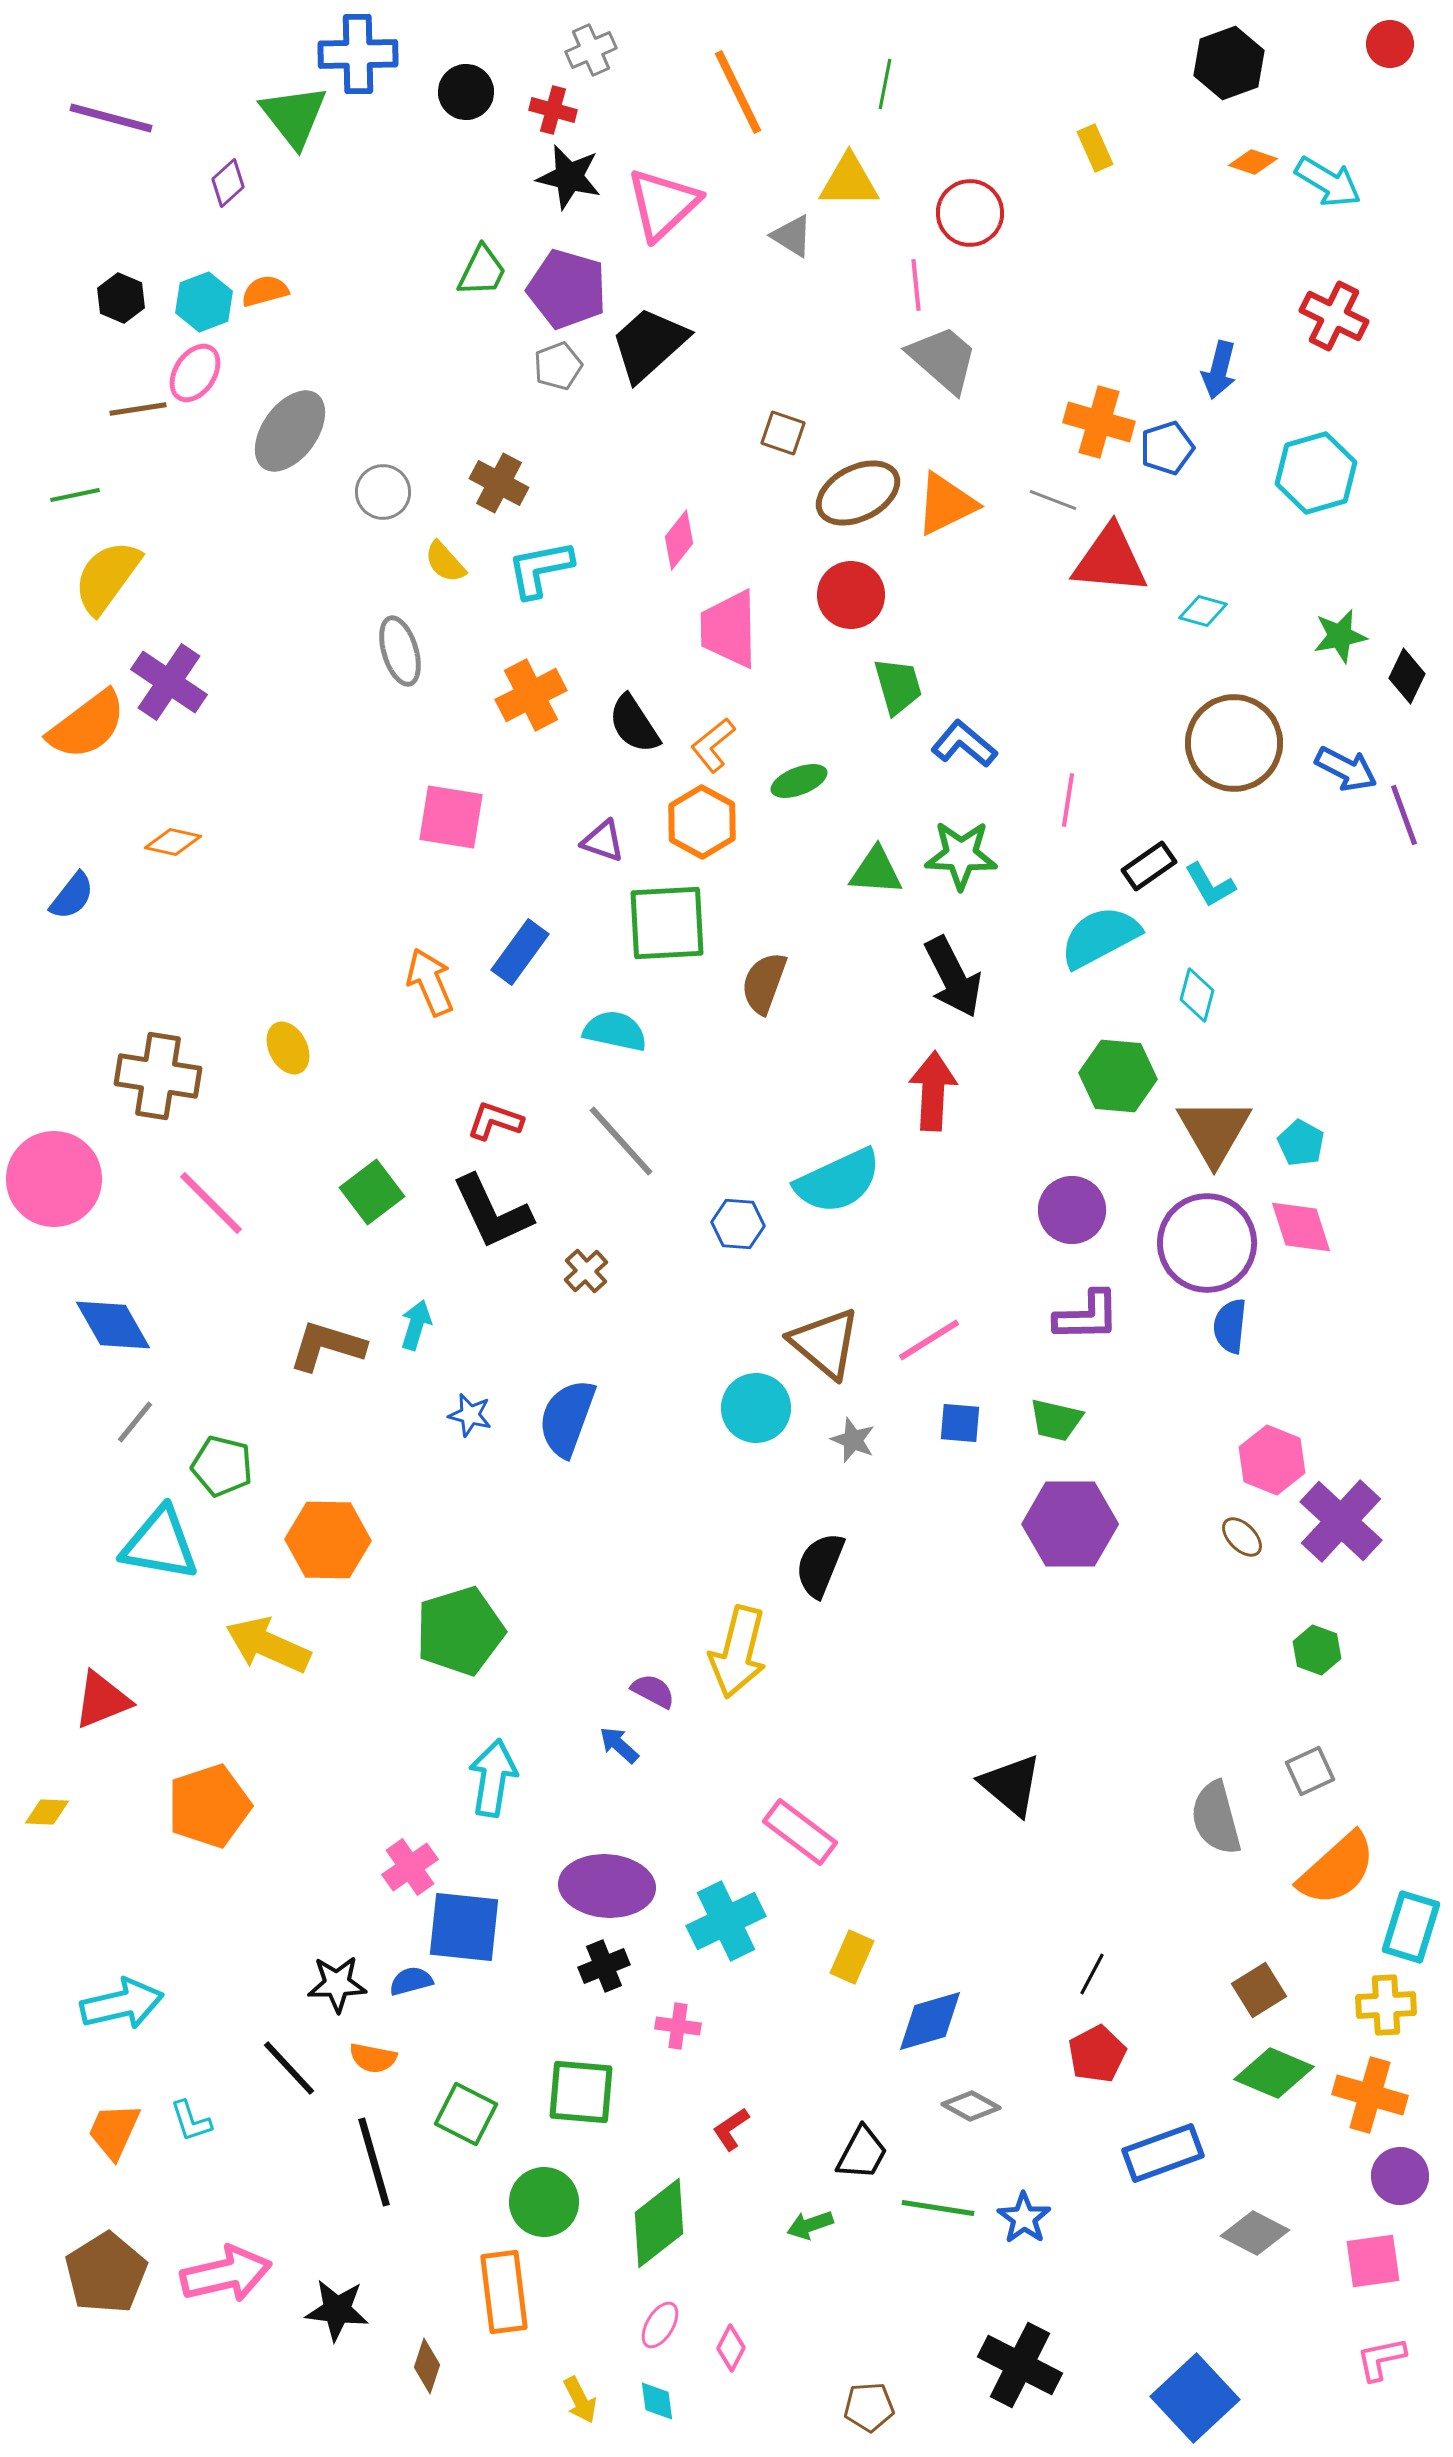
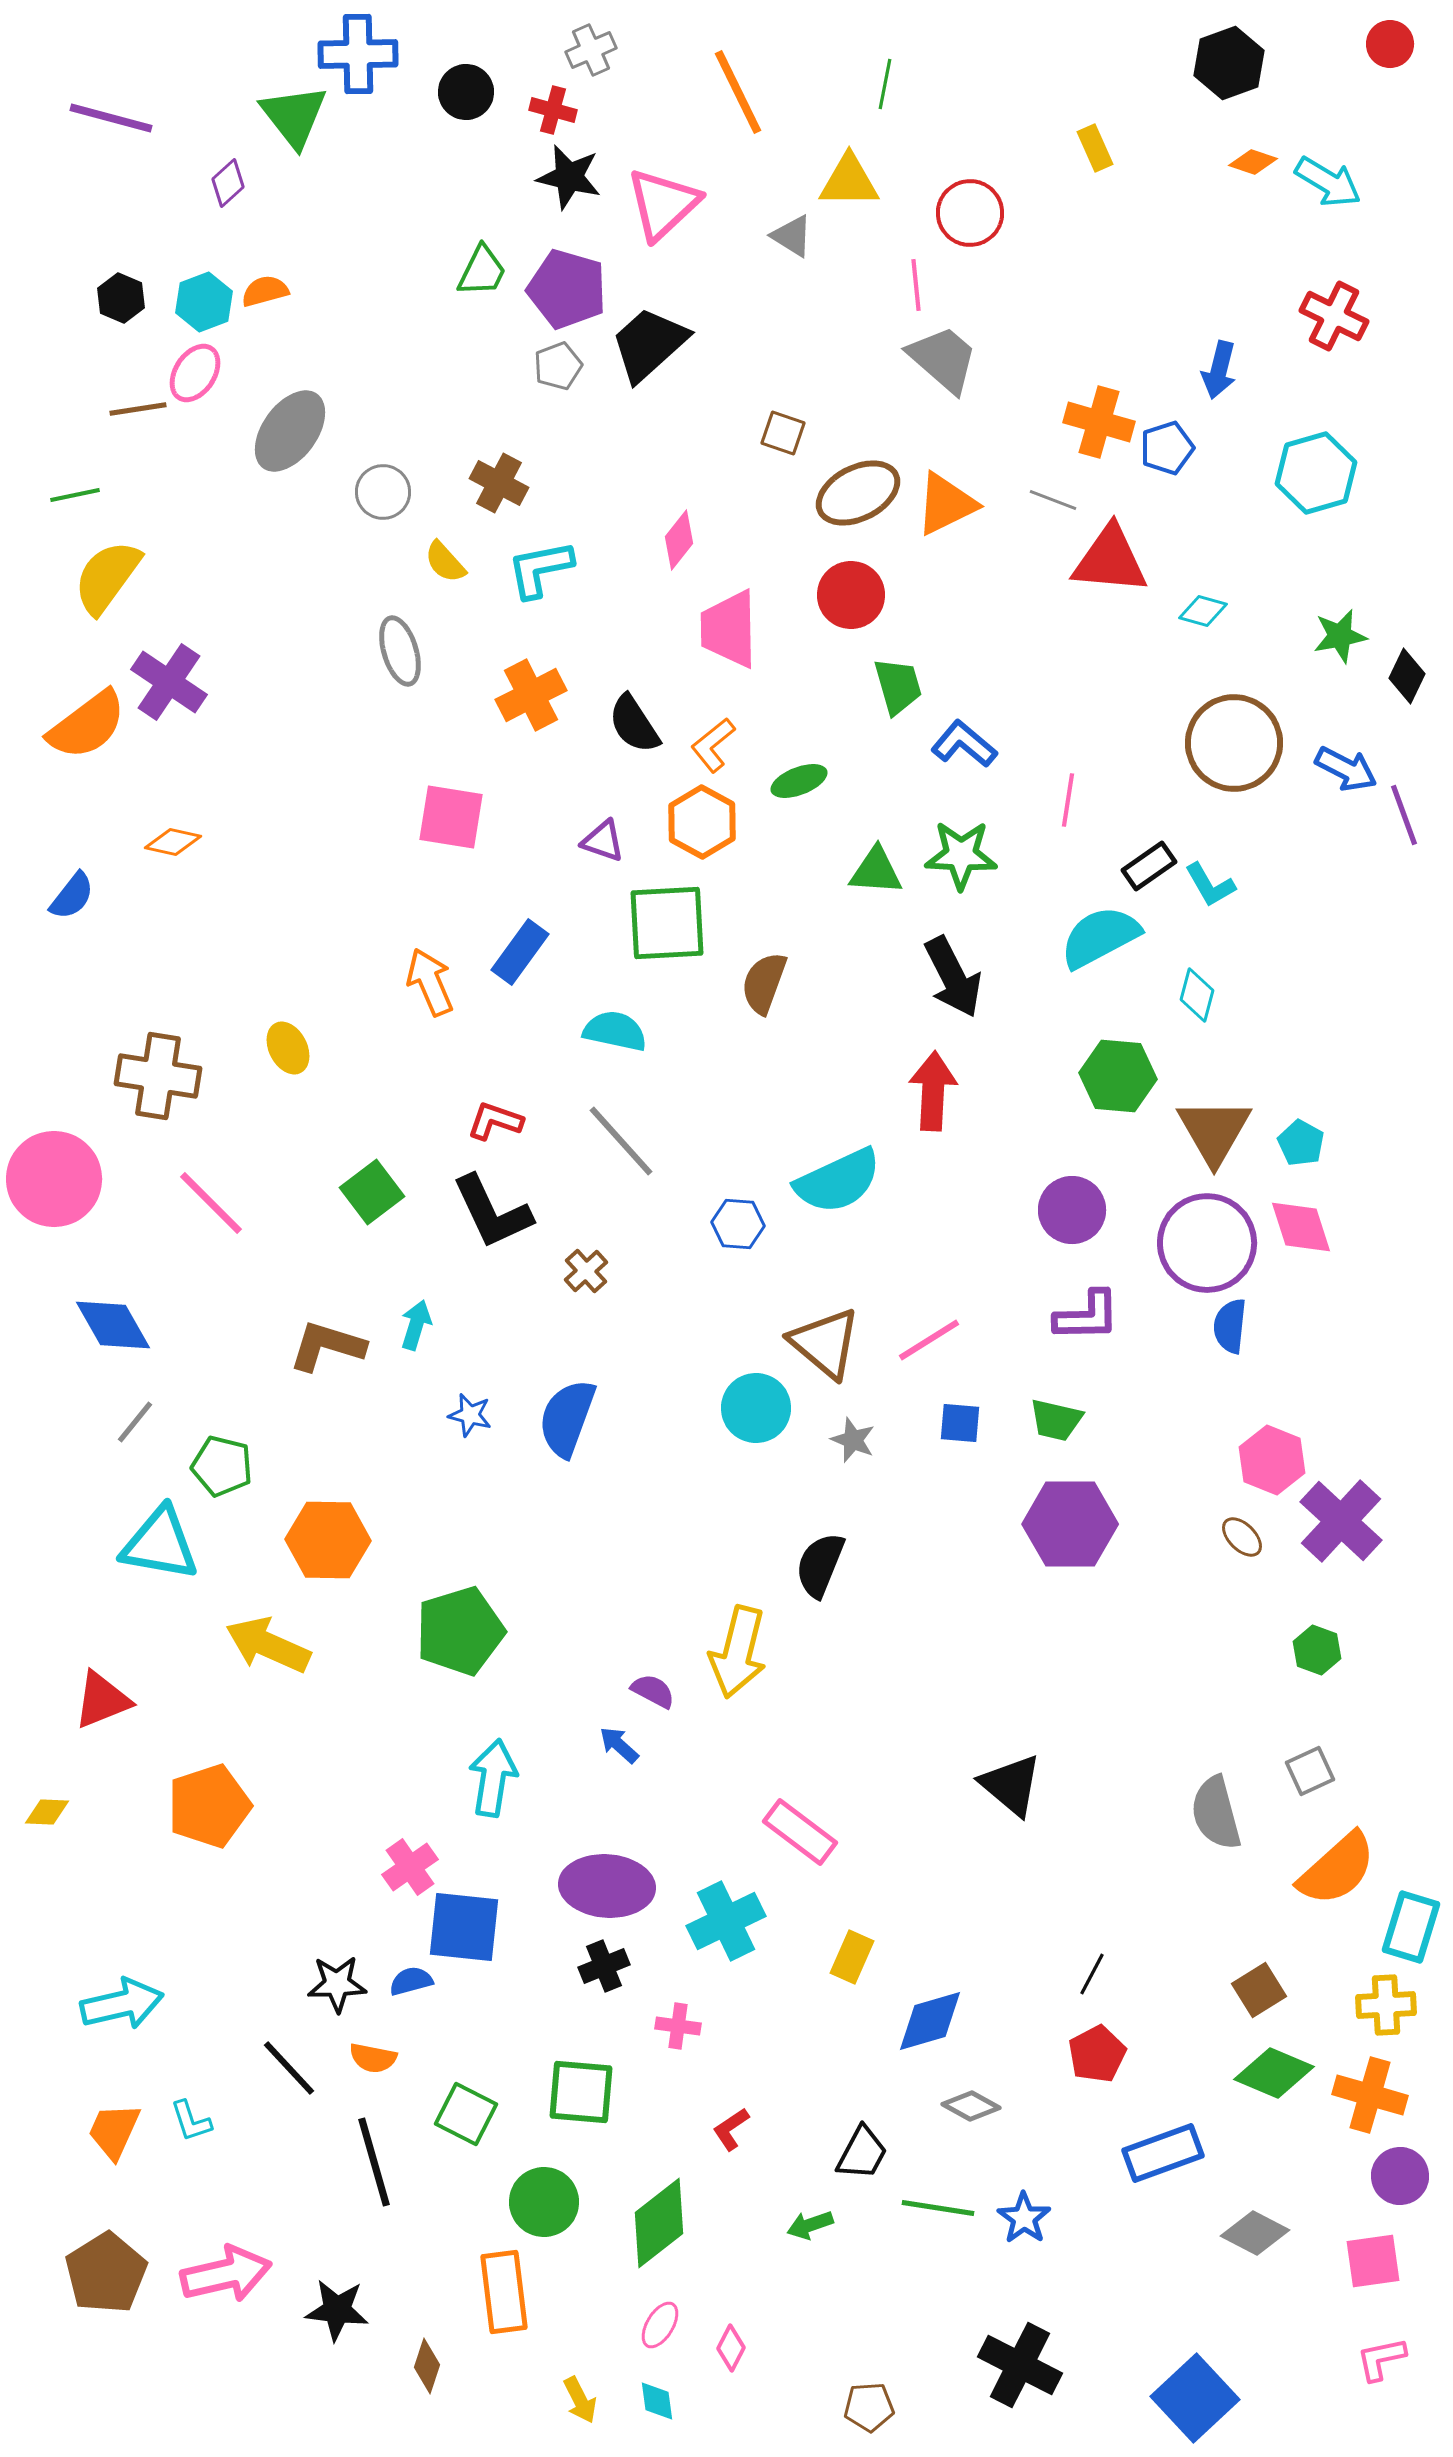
gray semicircle at (1216, 1818): moved 5 px up
